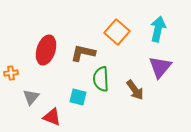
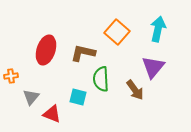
purple triangle: moved 7 px left
orange cross: moved 3 px down
red triangle: moved 3 px up
